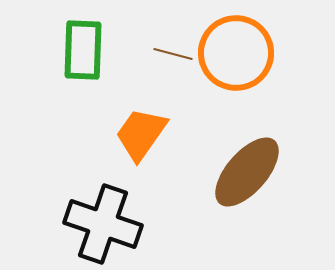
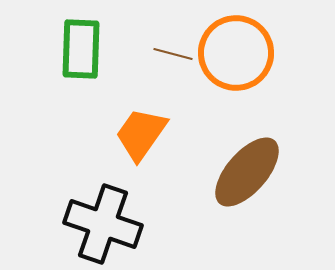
green rectangle: moved 2 px left, 1 px up
